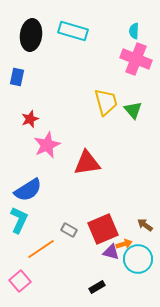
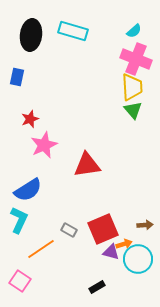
cyan semicircle: rotated 133 degrees counterclockwise
yellow trapezoid: moved 26 px right, 15 px up; rotated 12 degrees clockwise
pink star: moved 3 px left
red triangle: moved 2 px down
brown arrow: rotated 140 degrees clockwise
pink square: rotated 15 degrees counterclockwise
